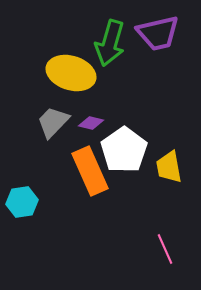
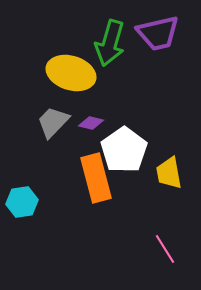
yellow trapezoid: moved 6 px down
orange rectangle: moved 6 px right, 7 px down; rotated 9 degrees clockwise
pink line: rotated 8 degrees counterclockwise
